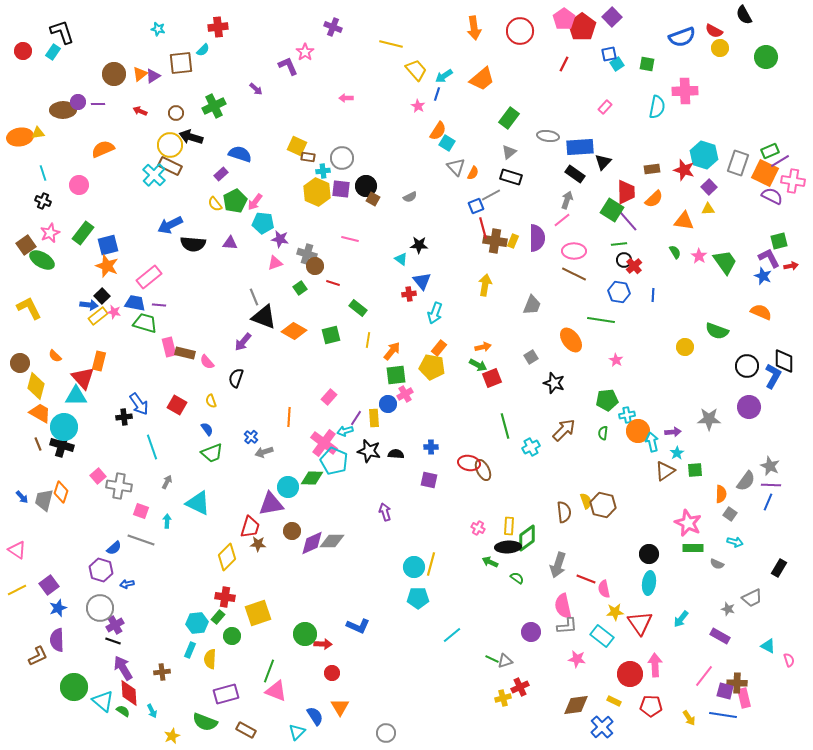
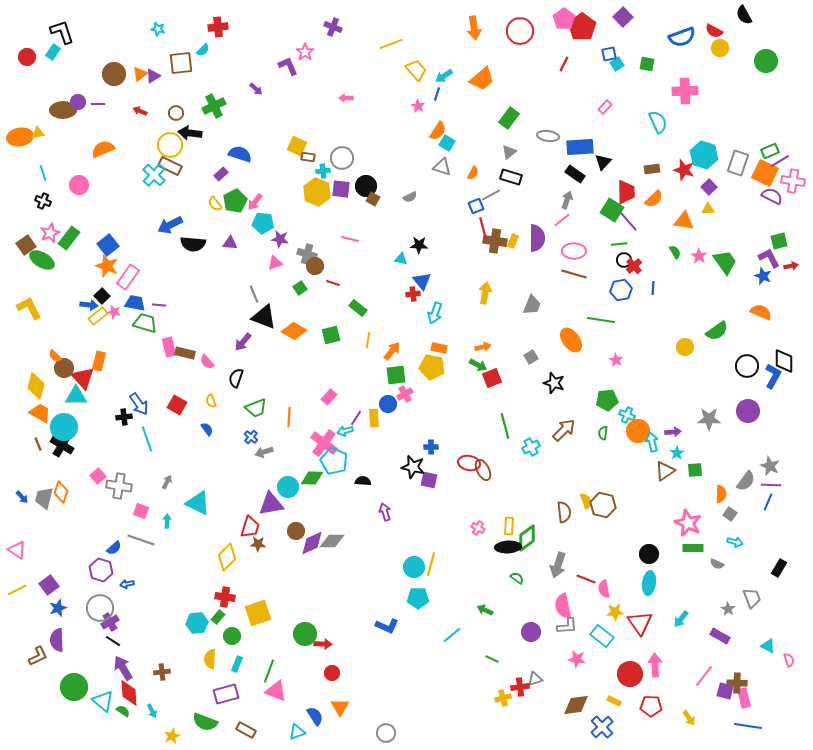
purple square at (612, 17): moved 11 px right
yellow line at (391, 44): rotated 35 degrees counterclockwise
red circle at (23, 51): moved 4 px right, 6 px down
green circle at (766, 57): moved 4 px down
cyan semicircle at (657, 107): moved 1 px right, 15 px down; rotated 35 degrees counterclockwise
black arrow at (191, 137): moved 1 px left, 4 px up; rotated 10 degrees counterclockwise
gray triangle at (456, 167): moved 14 px left; rotated 30 degrees counterclockwise
green rectangle at (83, 233): moved 14 px left, 5 px down
blue square at (108, 245): rotated 25 degrees counterclockwise
cyan triangle at (401, 259): rotated 24 degrees counterclockwise
brown line at (574, 274): rotated 10 degrees counterclockwise
pink rectangle at (149, 277): moved 21 px left; rotated 15 degrees counterclockwise
yellow arrow at (485, 285): moved 8 px down
blue hexagon at (619, 292): moved 2 px right, 2 px up; rotated 20 degrees counterclockwise
red cross at (409, 294): moved 4 px right
blue line at (653, 295): moved 7 px up
gray line at (254, 297): moved 3 px up
green semicircle at (717, 331): rotated 55 degrees counterclockwise
orange rectangle at (439, 348): rotated 63 degrees clockwise
brown circle at (20, 363): moved 44 px right, 5 px down
purple circle at (749, 407): moved 1 px left, 4 px down
cyan cross at (627, 415): rotated 35 degrees clockwise
black cross at (62, 445): rotated 15 degrees clockwise
cyan line at (152, 447): moved 5 px left, 8 px up
black star at (369, 451): moved 44 px right, 16 px down
green trapezoid at (212, 453): moved 44 px right, 45 px up
black semicircle at (396, 454): moved 33 px left, 27 px down
gray trapezoid at (44, 500): moved 2 px up
brown circle at (292, 531): moved 4 px right
green arrow at (490, 562): moved 5 px left, 48 px down
gray trapezoid at (752, 598): rotated 85 degrees counterclockwise
gray star at (728, 609): rotated 16 degrees clockwise
purple cross at (115, 625): moved 5 px left, 3 px up
blue L-shape at (358, 626): moved 29 px right
black line at (113, 641): rotated 14 degrees clockwise
cyan rectangle at (190, 650): moved 47 px right, 14 px down
gray triangle at (505, 661): moved 30 px right, 18 px down
red cross at (520, 687): rotated 18 degrees clockwise
blue line at (723, 715): moved 25 px right, 11 px down
cyan triangle at (297, 732): rotated 24 degrees clockwise
